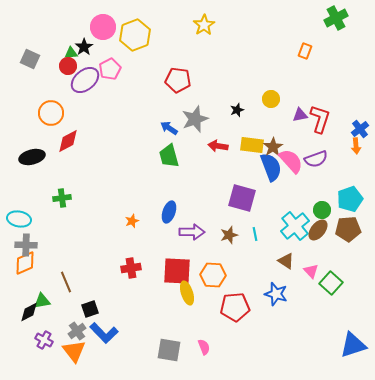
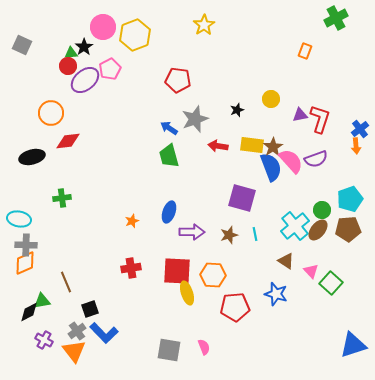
gray square at (30, 59): moved 8 px left, 14 px up
red diamond at (68, 141): rotated 20 degrees clockwise
